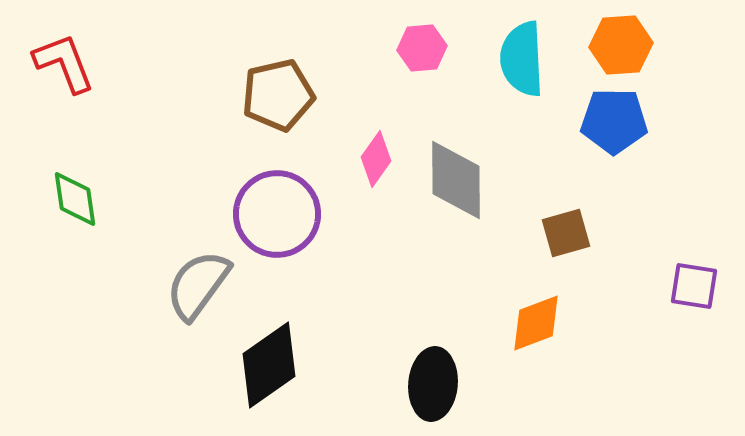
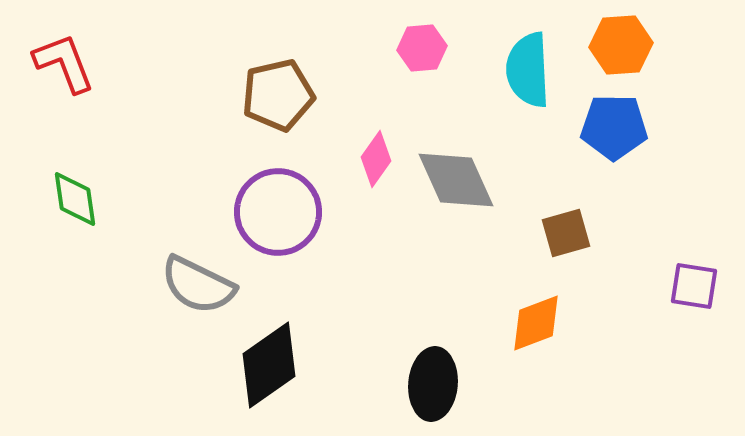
cyan semicircle: moved 6 px right, 11 px down
blue pentagon: moved 6 px down
gray diamond: rotated 24 degrees counterclockwise
purple circle: moved 1 px right, 2 px up
gray semicircle: rotated 100 degrees counterclockwise
